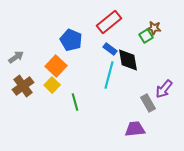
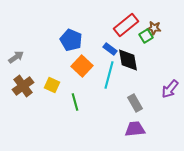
red rectangle: moved 17 px right, 3 px down
orange square: moved 26 px right
yellow square: rotated 21 degrees counterclockwise
purple arrow: moved 6 px right
gray rectangle: moved 13 px left
